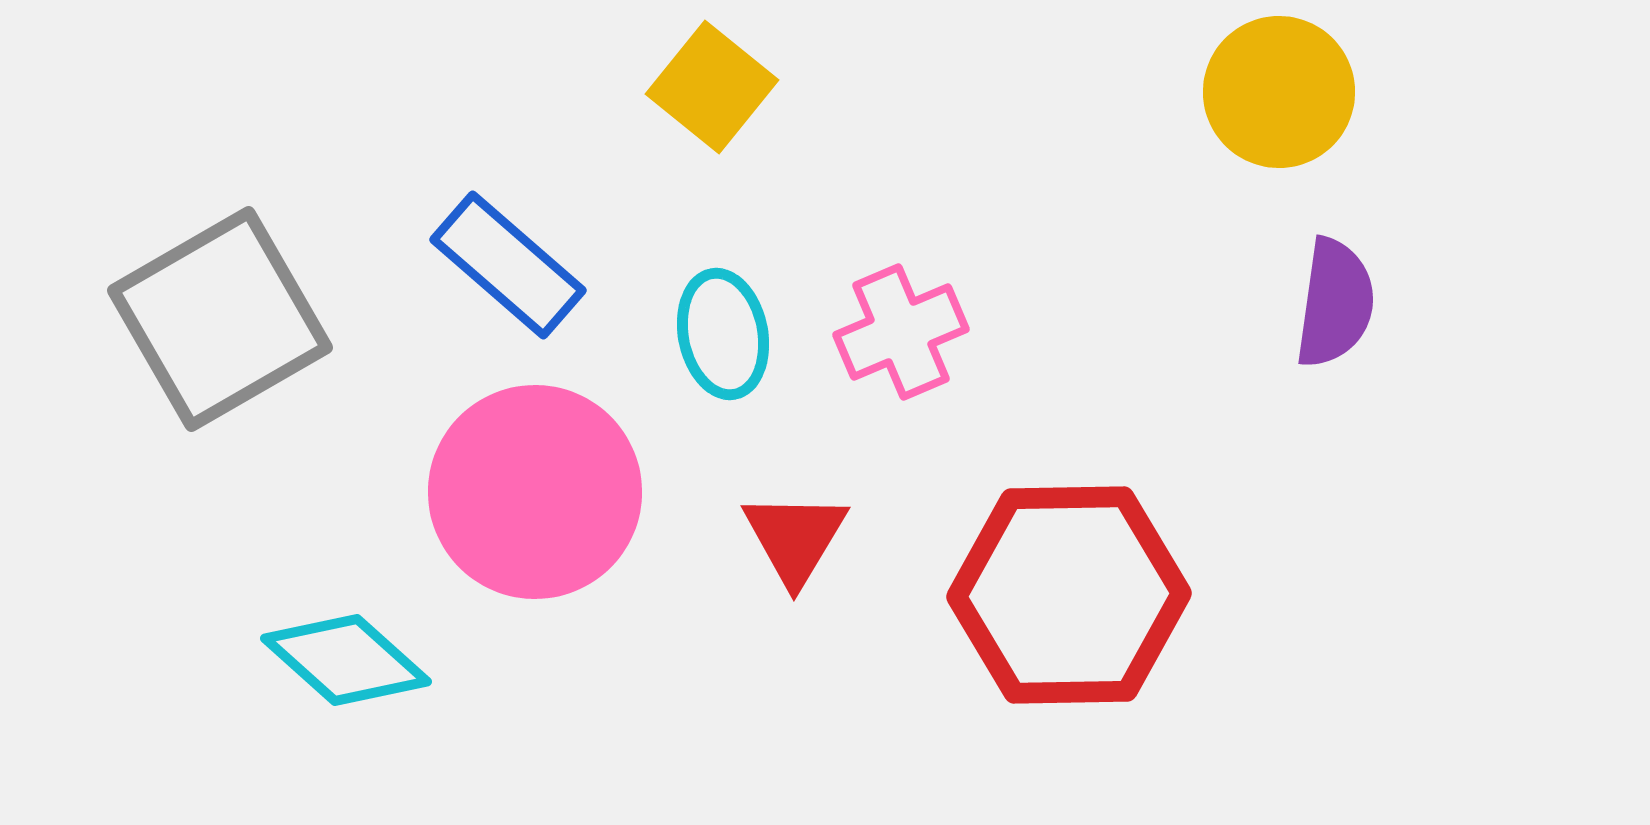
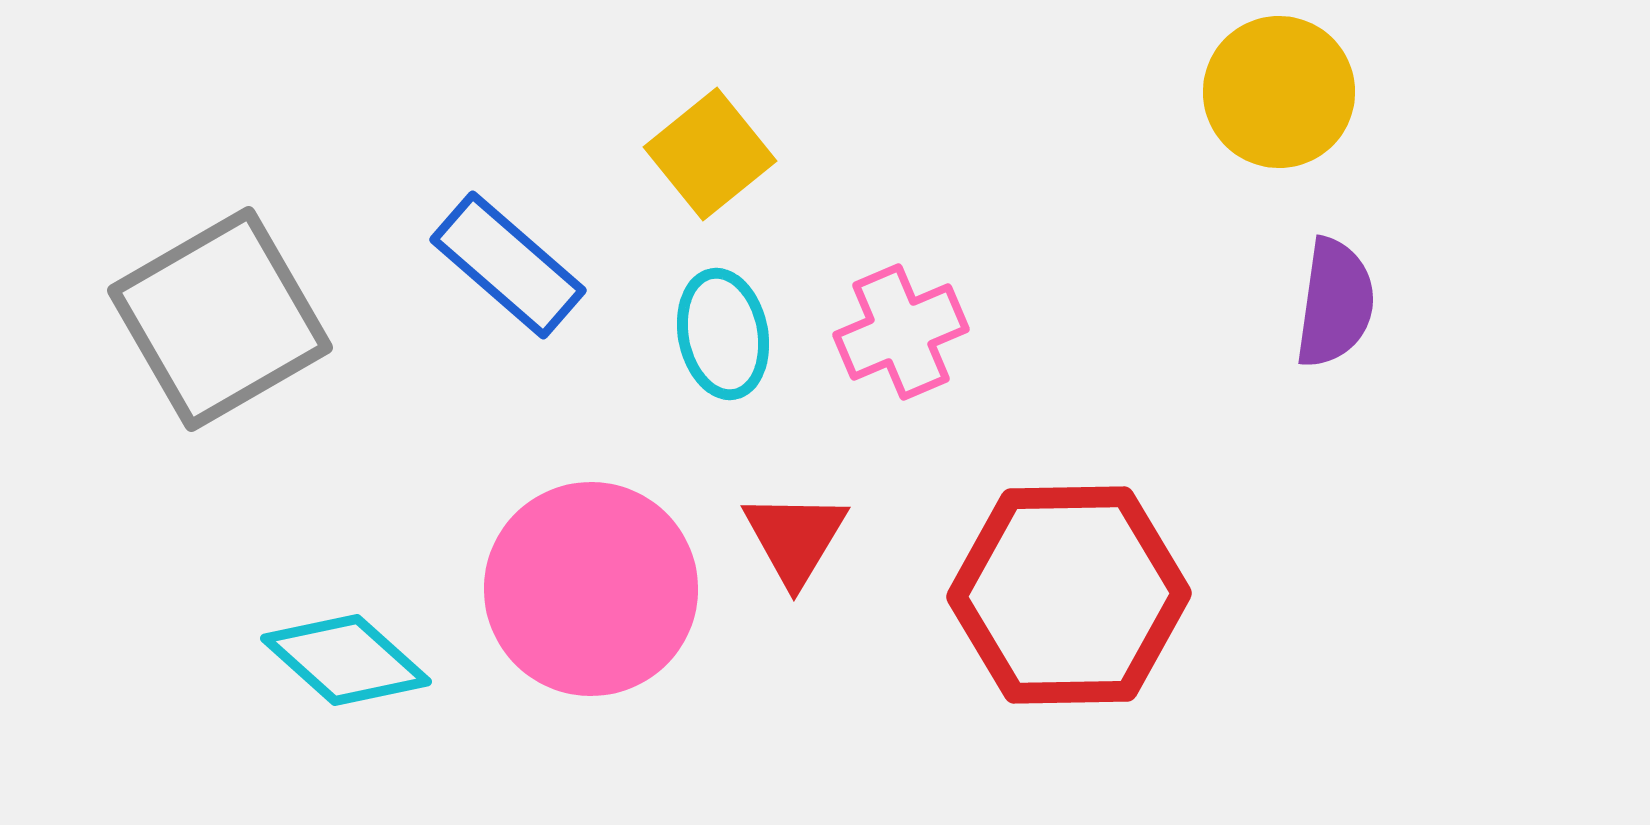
yellow square: moved 2 px left, 67 px down; rotated 12 degrees clockwise
pink circle: moved 56 px right, 97 px down
